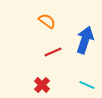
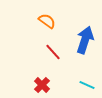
red line: rotated 72 degrees clockwise
